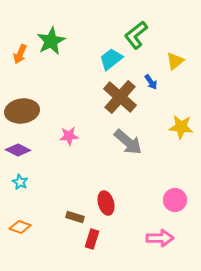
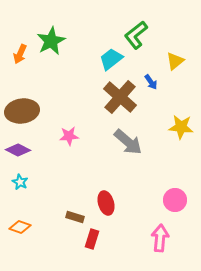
pink arrow: rotated 84 degrees counterclockwise
